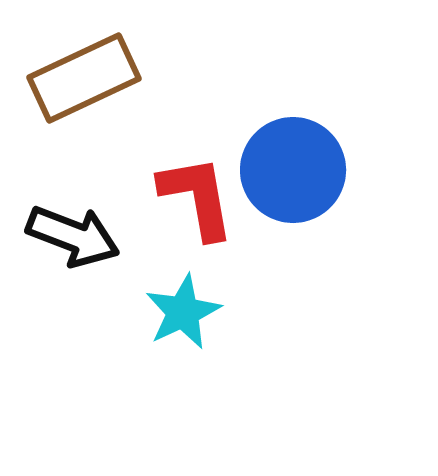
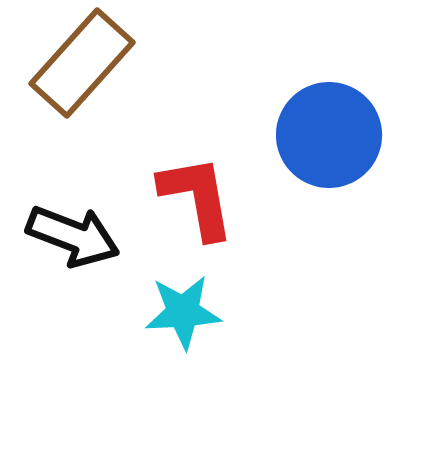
brown rectangle: moved 2 px left, 15 px up; rotated 23 degrees counterclockwise
blue circle: moved 36 px right, 35 px up
cyan star: rotated 22 degrees clockwise
